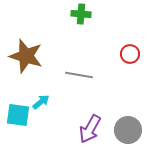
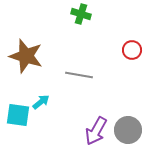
green cross: rotated 12 degrees clockwise
red circle: moved 2 px right, 4 px up
purple arrow: moved 6 px right, 2 px down
